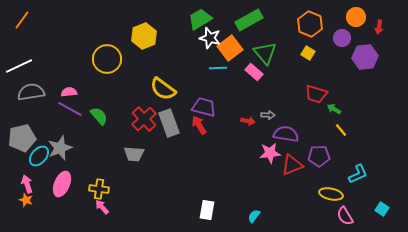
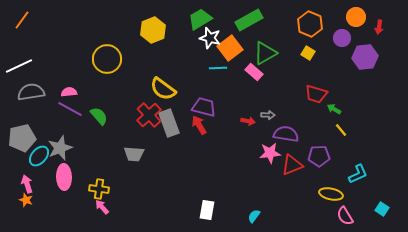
yellow hexagon at (144, 36): moved 9 px right, 6 px up
green triangle at (265, 53): rotated 40 degrees clockwise
red cross at (144, 119): moved 5 px right, 4 px up
pink ellipse at (62, 184): moved 2 px right, 7 px up; rotated 25 degrees counterclockwise
